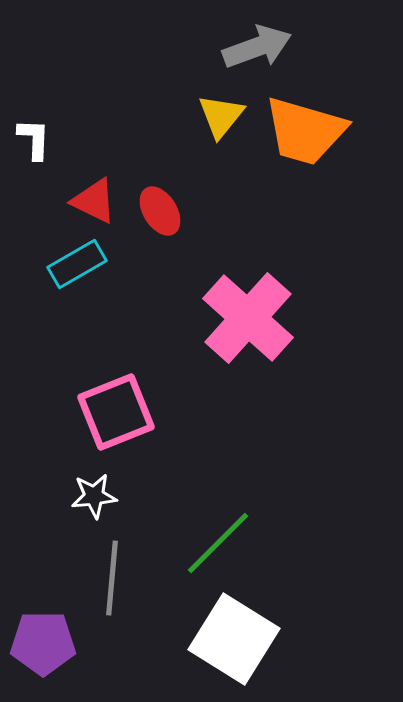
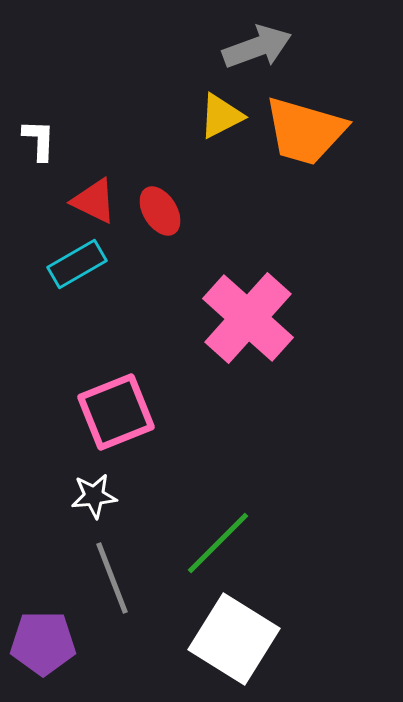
yellow triangle: rotated 24 degrees clockwise
white L-shape: moved 5 px right, 1 px down
gray line: rotated 26 degrees counterclockwise
